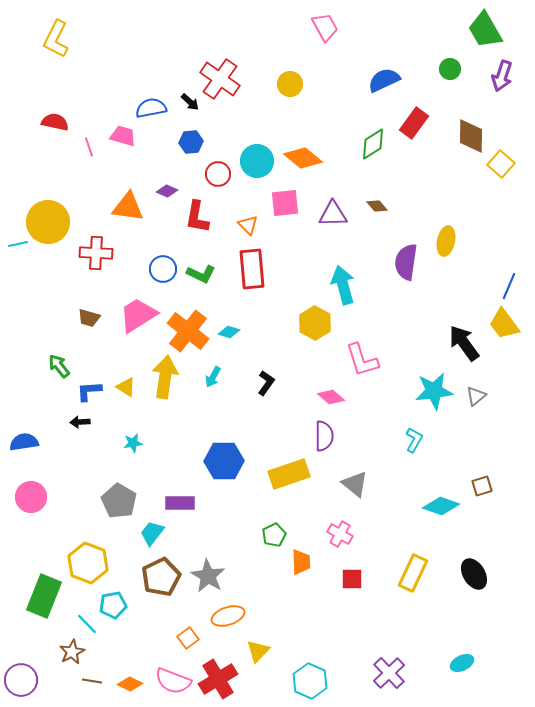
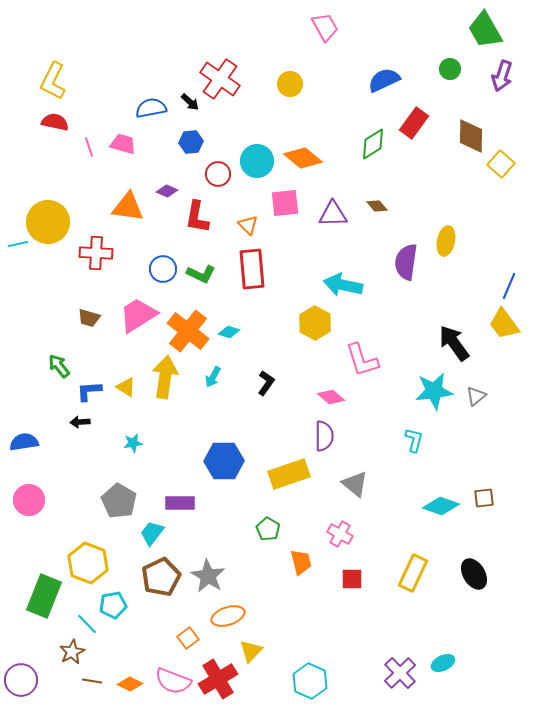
yellow L-shape at (56, 39): moved 3 px left, 42 px down
pink trapezoid at (123, 136): moved 8 px down
cyan arrow at (343, 285): rotated 63 degrees counterclockwise
black arrow at (464, 343): moved 10 px left
cyan L-shape at (414, 440): rotated 15 degrees counterclockwise
brown square at (482, 486): moved 2 px right, 12 px down; rotated 10 degrees clockwise
pink circle at (31, 497): moved 2 px left, 3 px down
green pentagon at (274, 535): moved 6 px left, 6 px up; rotated 15 degrees counterclockwise
orange trapezoid at (301, 562): rotated 12 degrees counterclockwise
yellow triangle at (258, 651): moved 7 px left
cyan ellipse at (462, 663): moved 19 px left
purple cross at (389, 673): moved 11 px right
